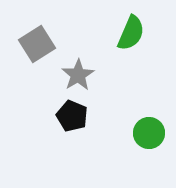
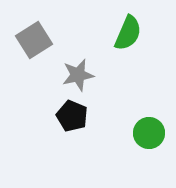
green semicircle: moved 3 px left
gray square: moved 3 px left, 4 px up
gray star: rotated 20 degrees clockwise
